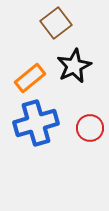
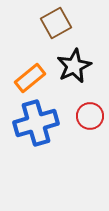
brown square: rotated 8 degrees clockwise
red circle: moved 12 px up
